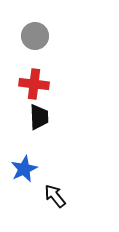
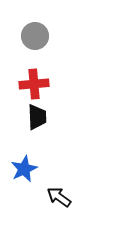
red cross: rotated 12 degrees counterclockwise
black trapezoid: moved 2 px left
black arrow: moved 4 px right, 1 px down; rotated 15 degrees counterclockwise
